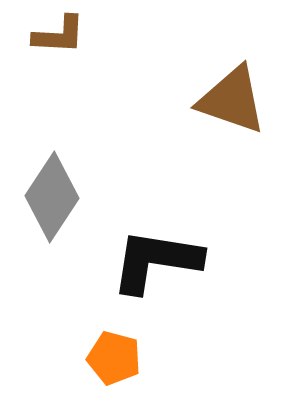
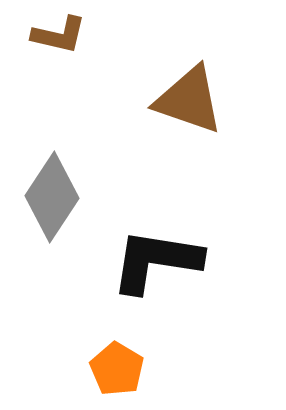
brown L-shape: rotated 10 degrees clockwise
brown triangle: moved 43 px left
orange pentagon: moved 3 px right, 11 px down; rotated 16 degrees clockwise
